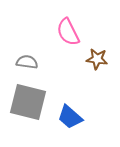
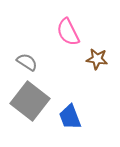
gray semicircle: rotated 25 degrees clockwise
gray square: moved 2 px right, 1 px up; rotated 24 degrees clockwise
blue trapezoid: rotated 28 degrees clockwise
